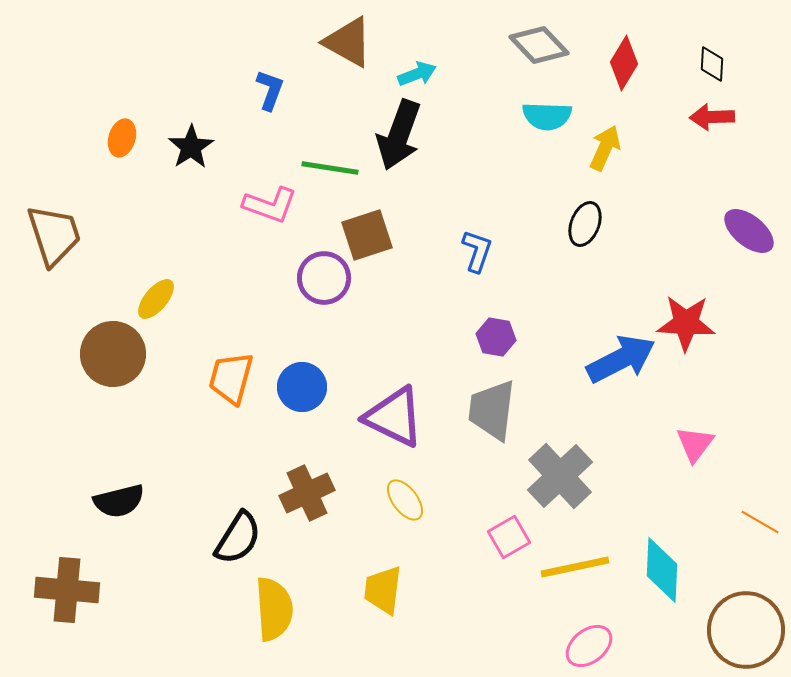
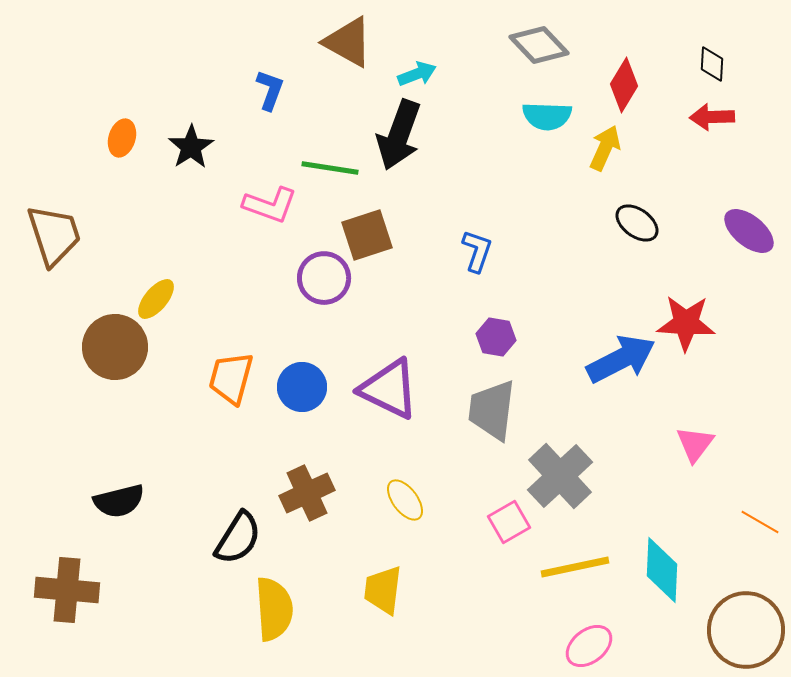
red diamond at (624, 63): moved 22 px down
black ellipse at (585, 224): moved 52 px right, 1 px up; rotated 75 degrees counterclockwise
brown circle at (113, 354): moved 2 px right, 7 px up
purple triangle at (394, 417): moved 5 px left, 28 px up
pink square at (509, 537): moved 15 px up
